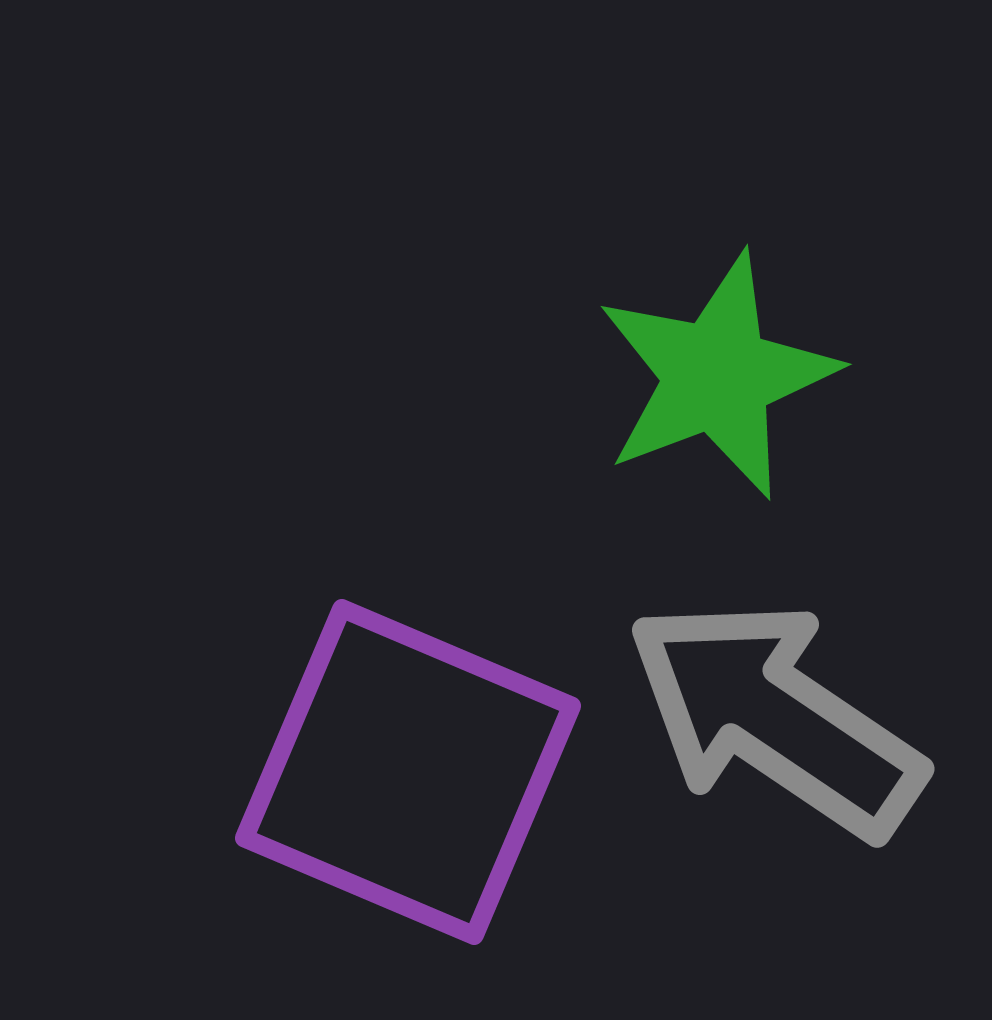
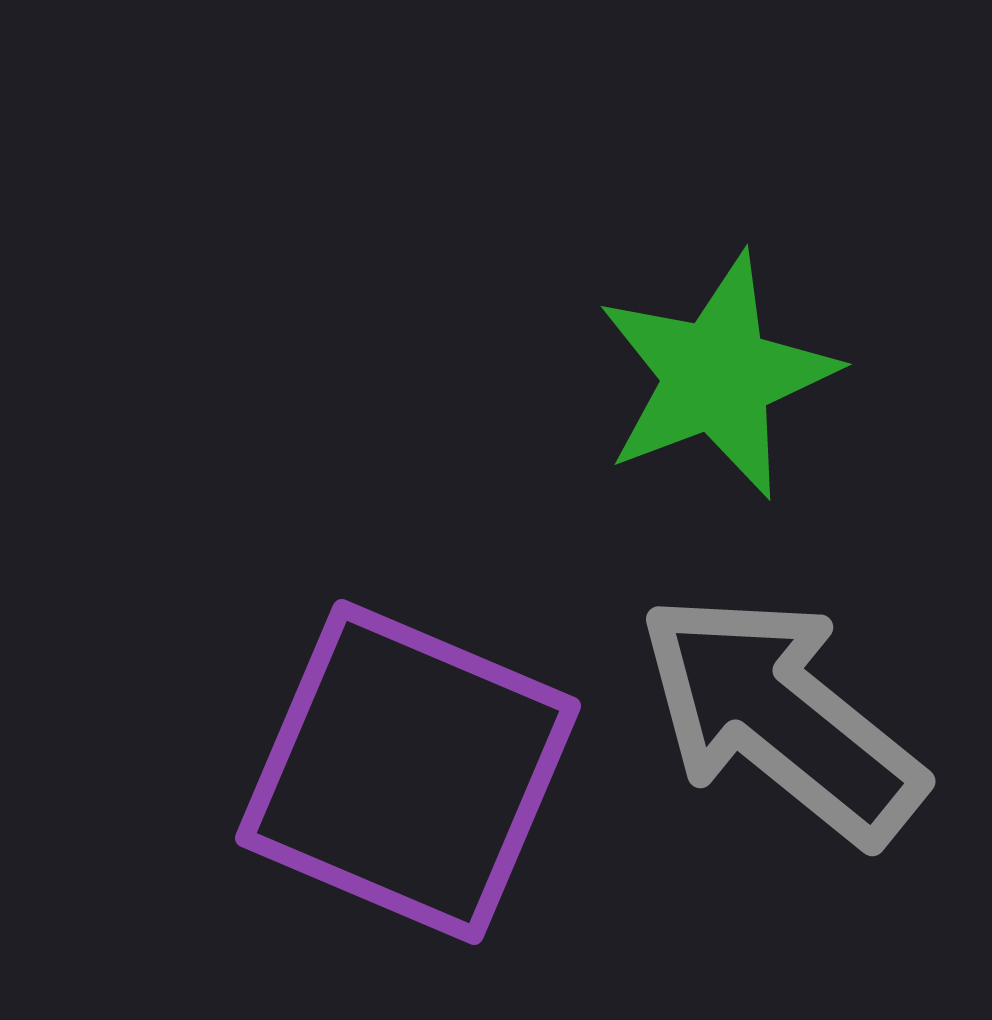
gray arrow: moved 6 px right; rotated 5 degrees clockwise
